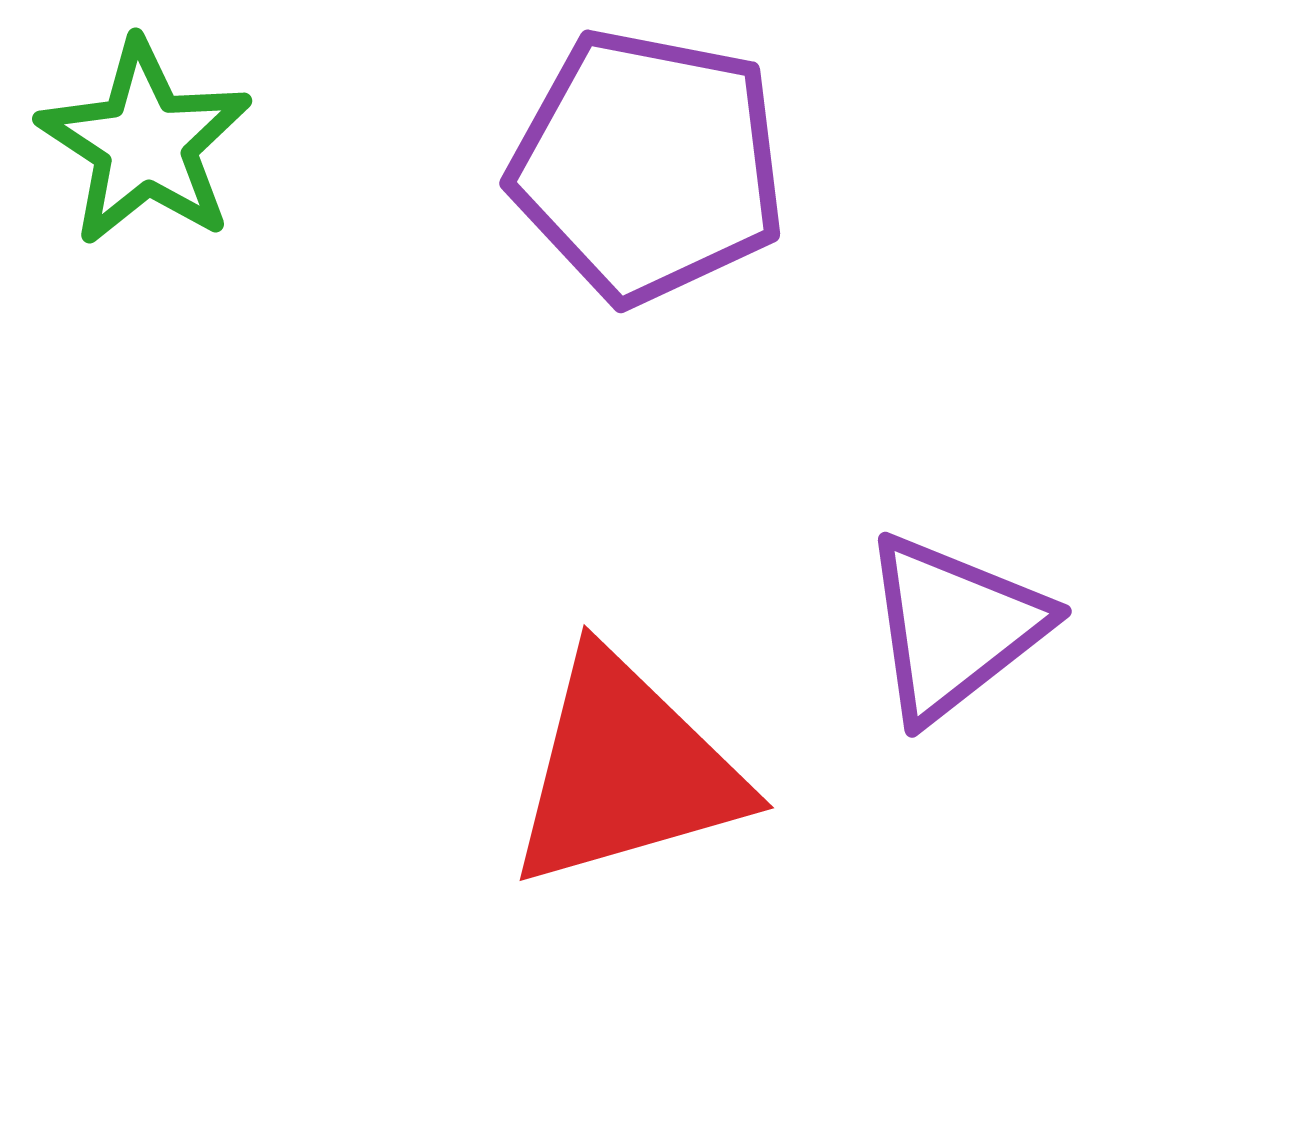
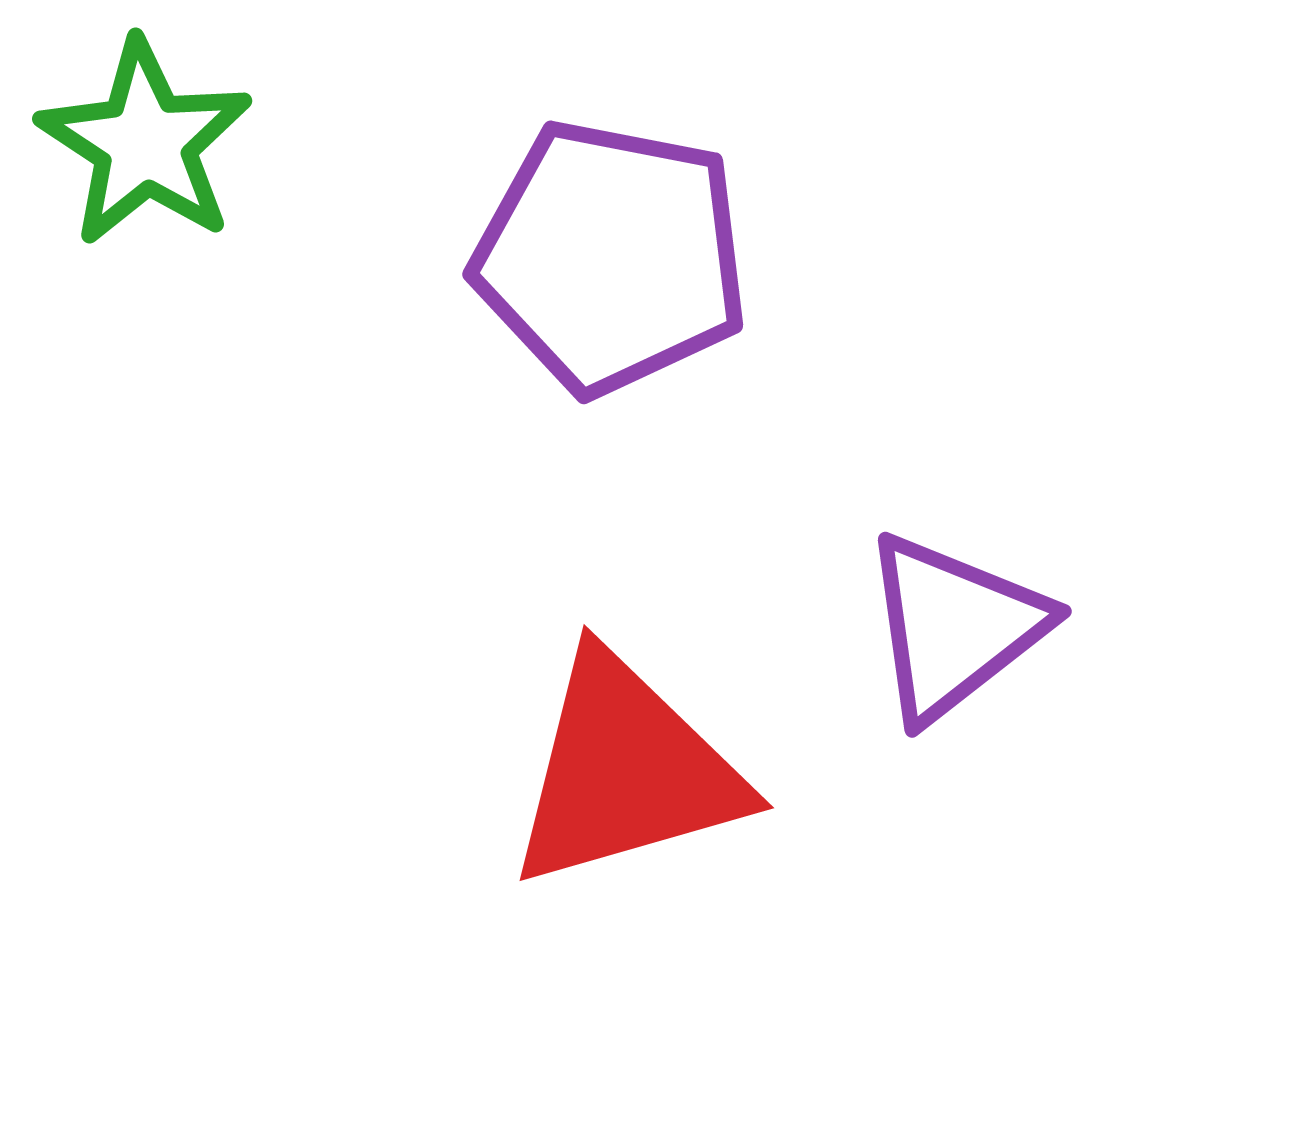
purple pentagon: moved 37 px left, 91 px down
